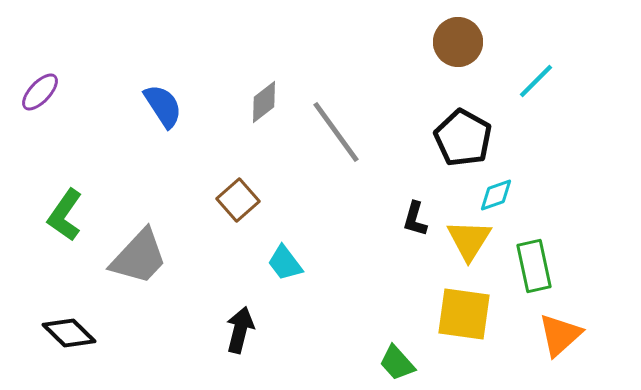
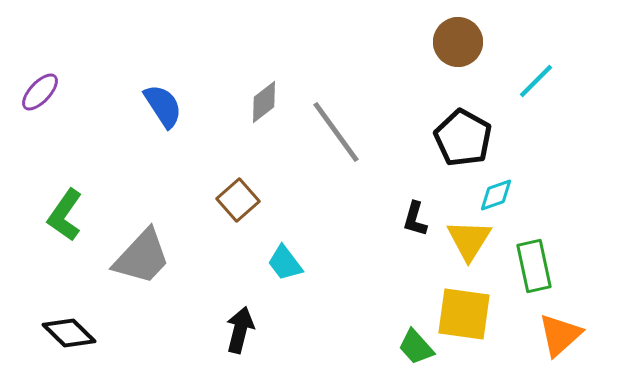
gray trapezoid: moved 3 px right
green trapezoid: moved 19 px right, 16 px up
